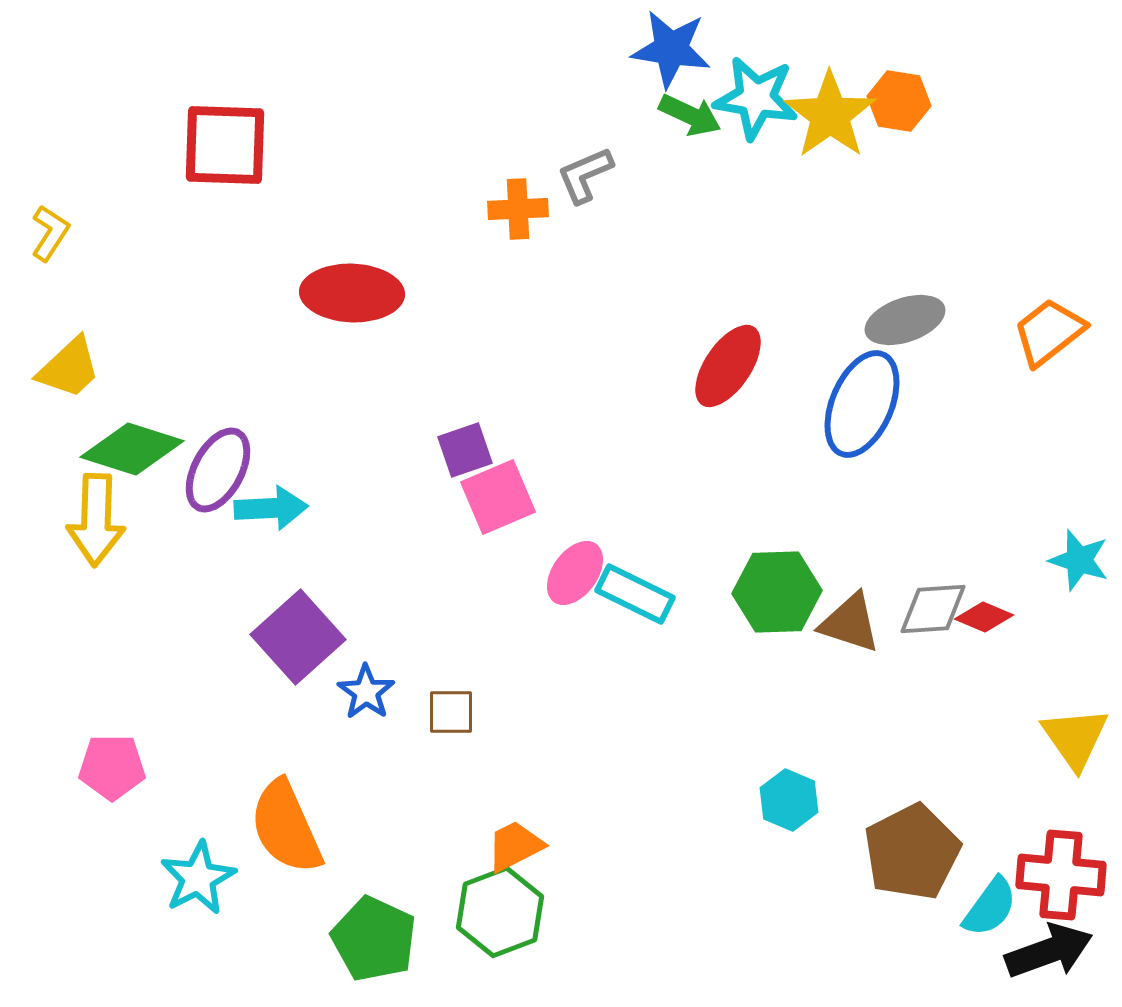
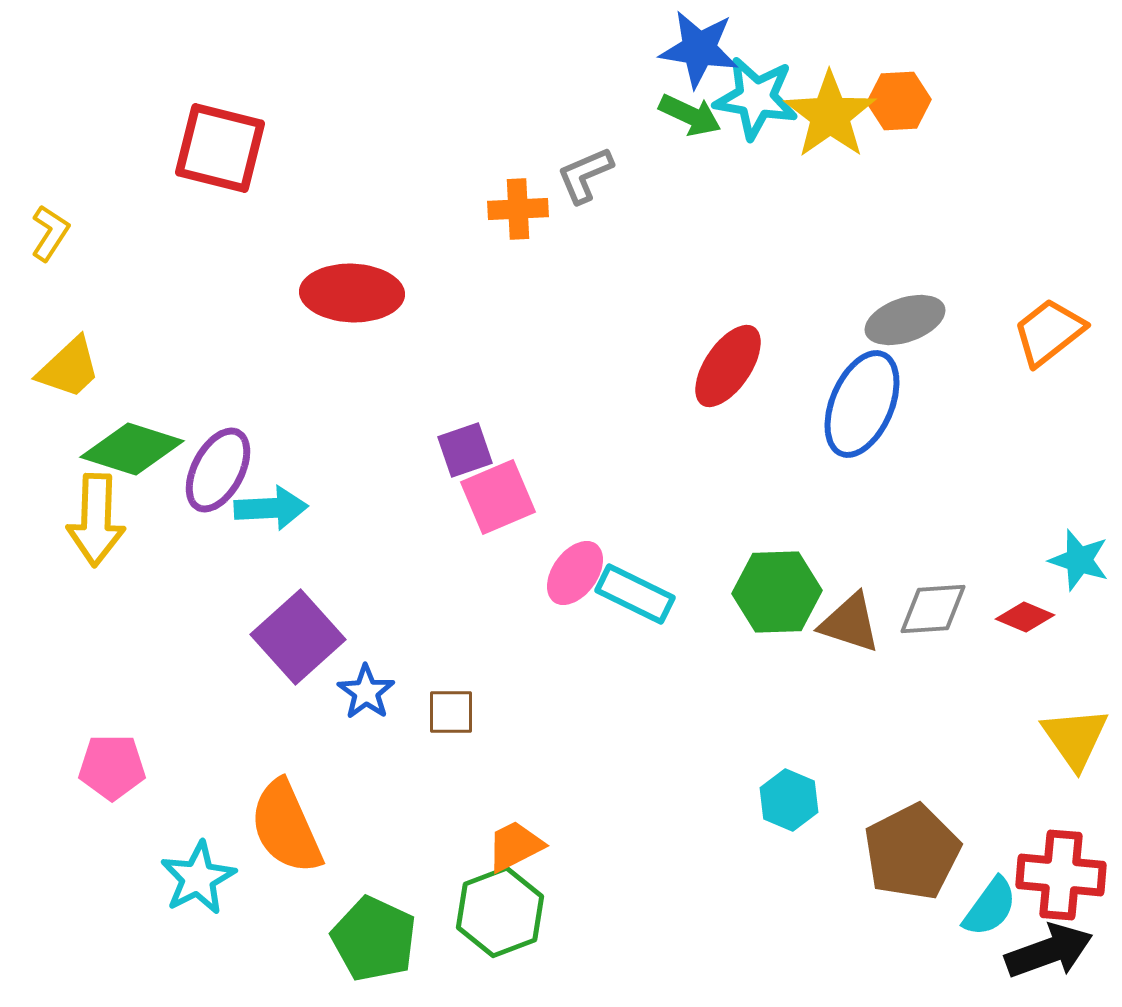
blue star at (671, 49): moved 28 px right
orange hexagon at (899, 101): rotated 12 degrees counterclockwise
red square at (225, 145): moved 5 px left, 3 px down; rotated 12 degrees clockwise
red diamond at (984, 617): moved 41 px right
